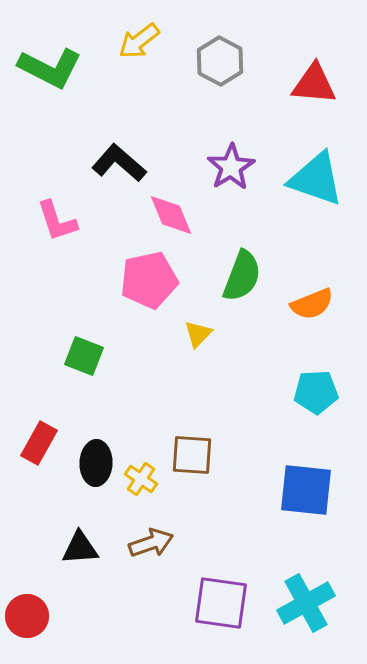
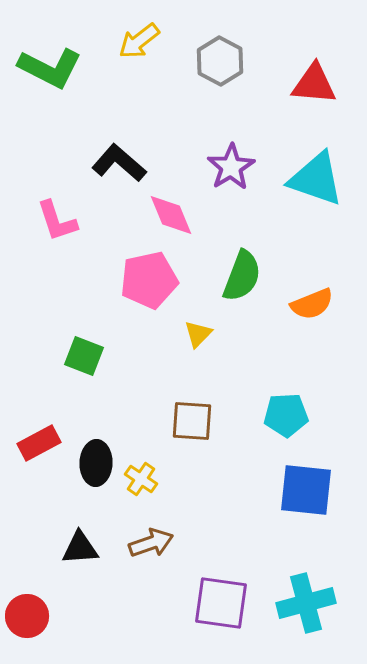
cyan pentagon: moved 30 px left, 23 px down
red rectangle: rotated 33 degrees clockwise
brown square: moved 34 px up
cyan cross: rotated 14 degrees clockwise
